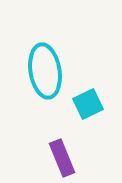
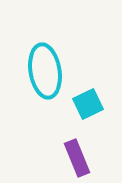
purple rectangle: moved 15 px right
